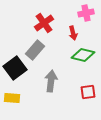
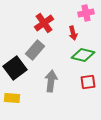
red square: moved 10 px up
